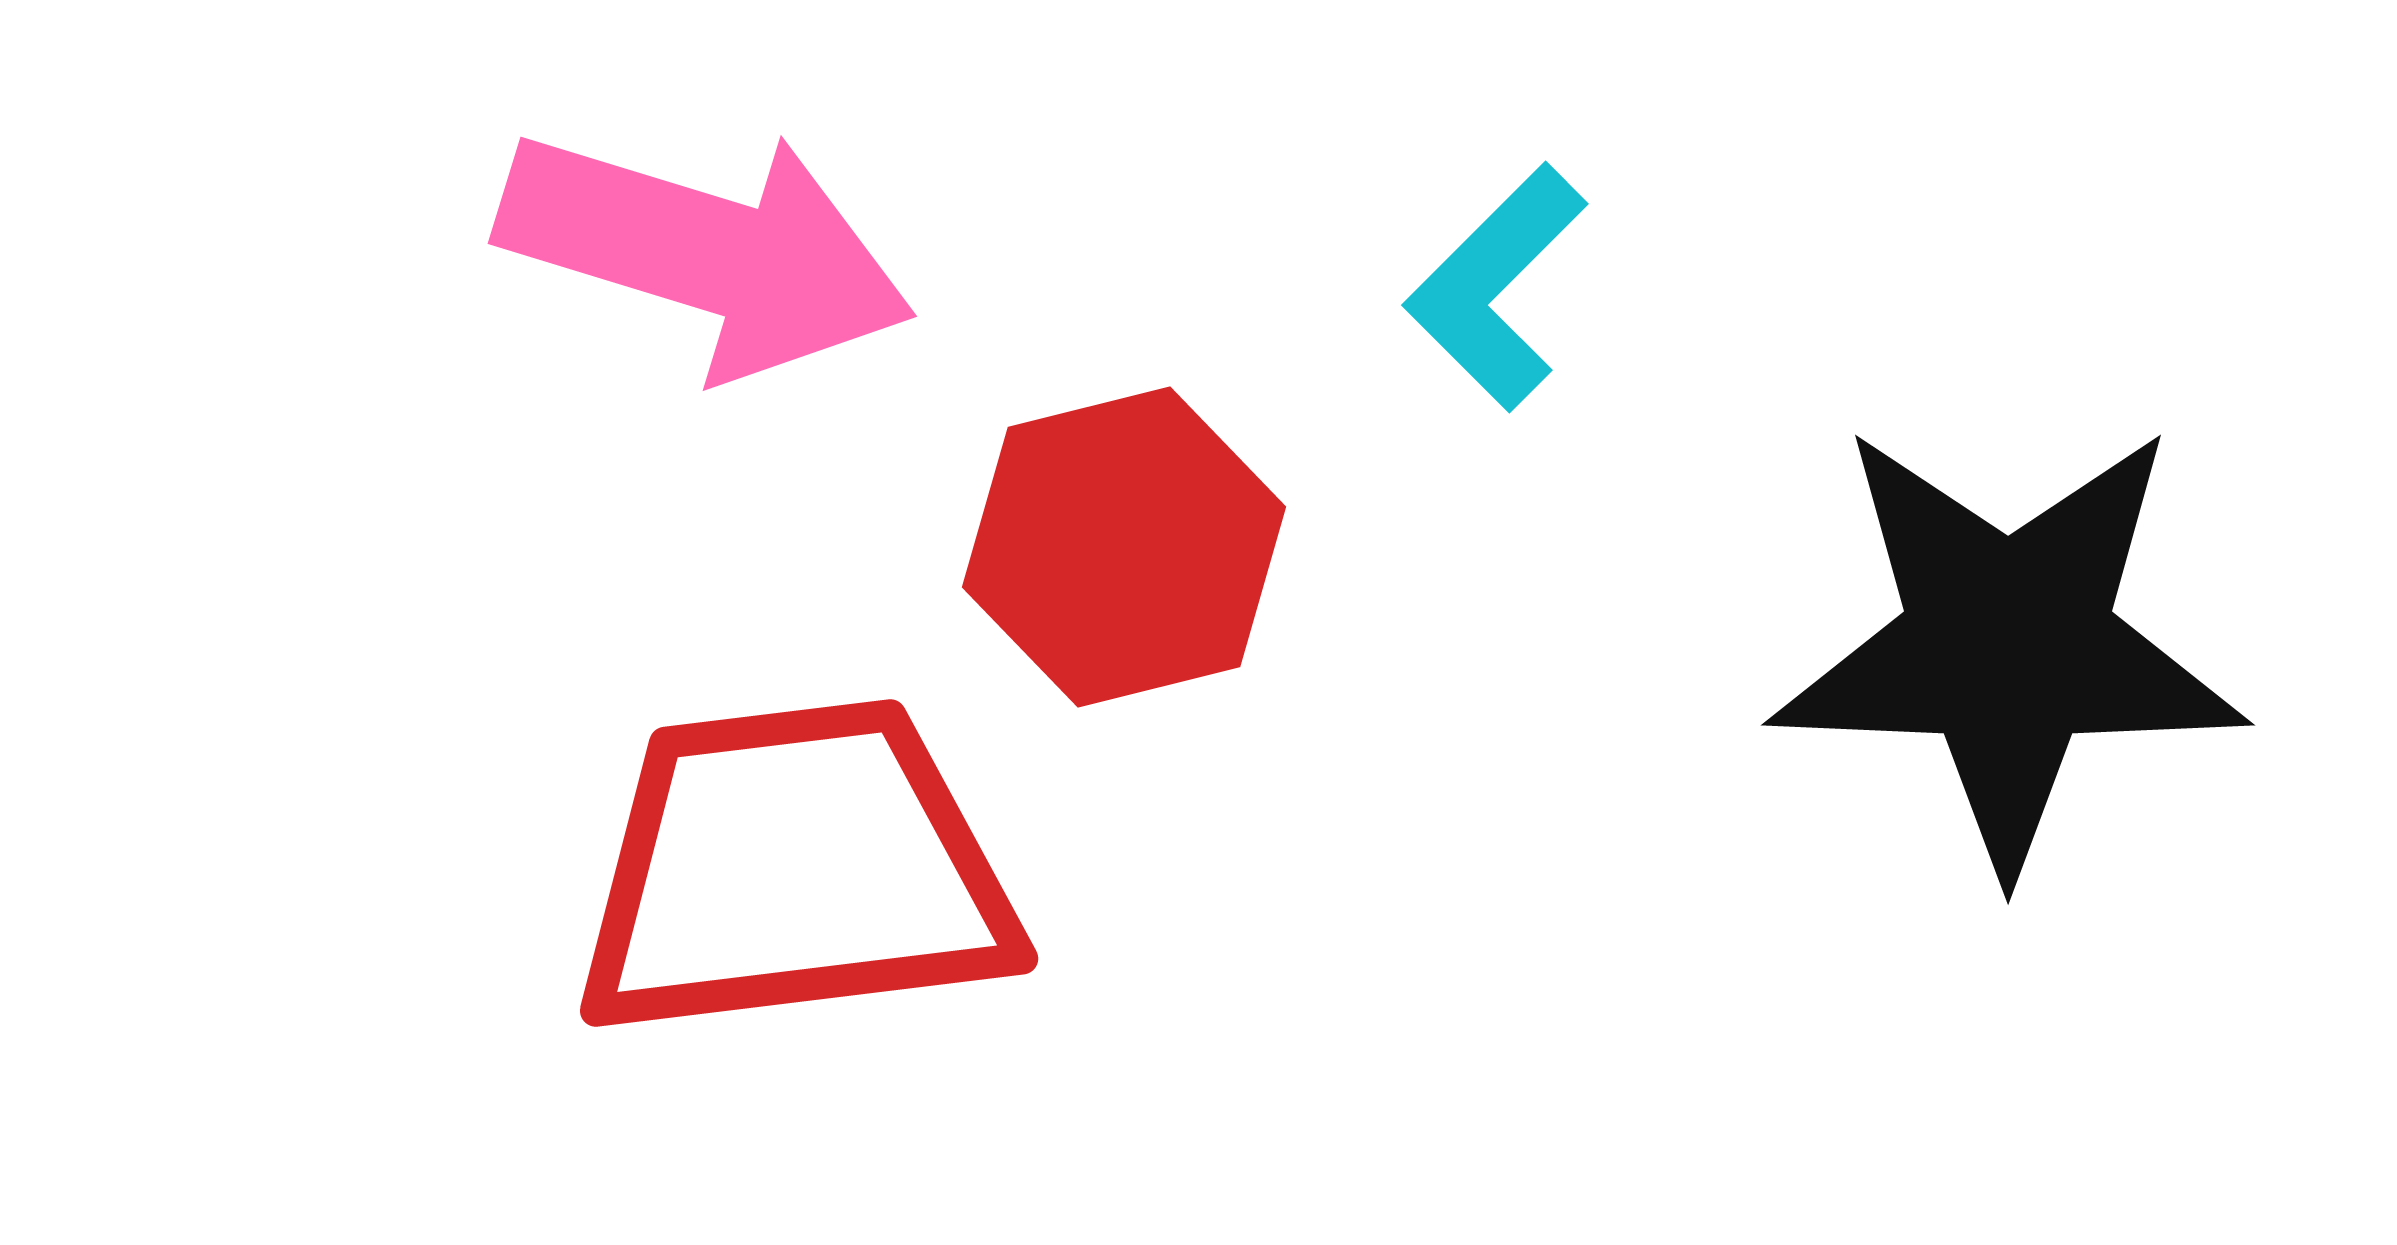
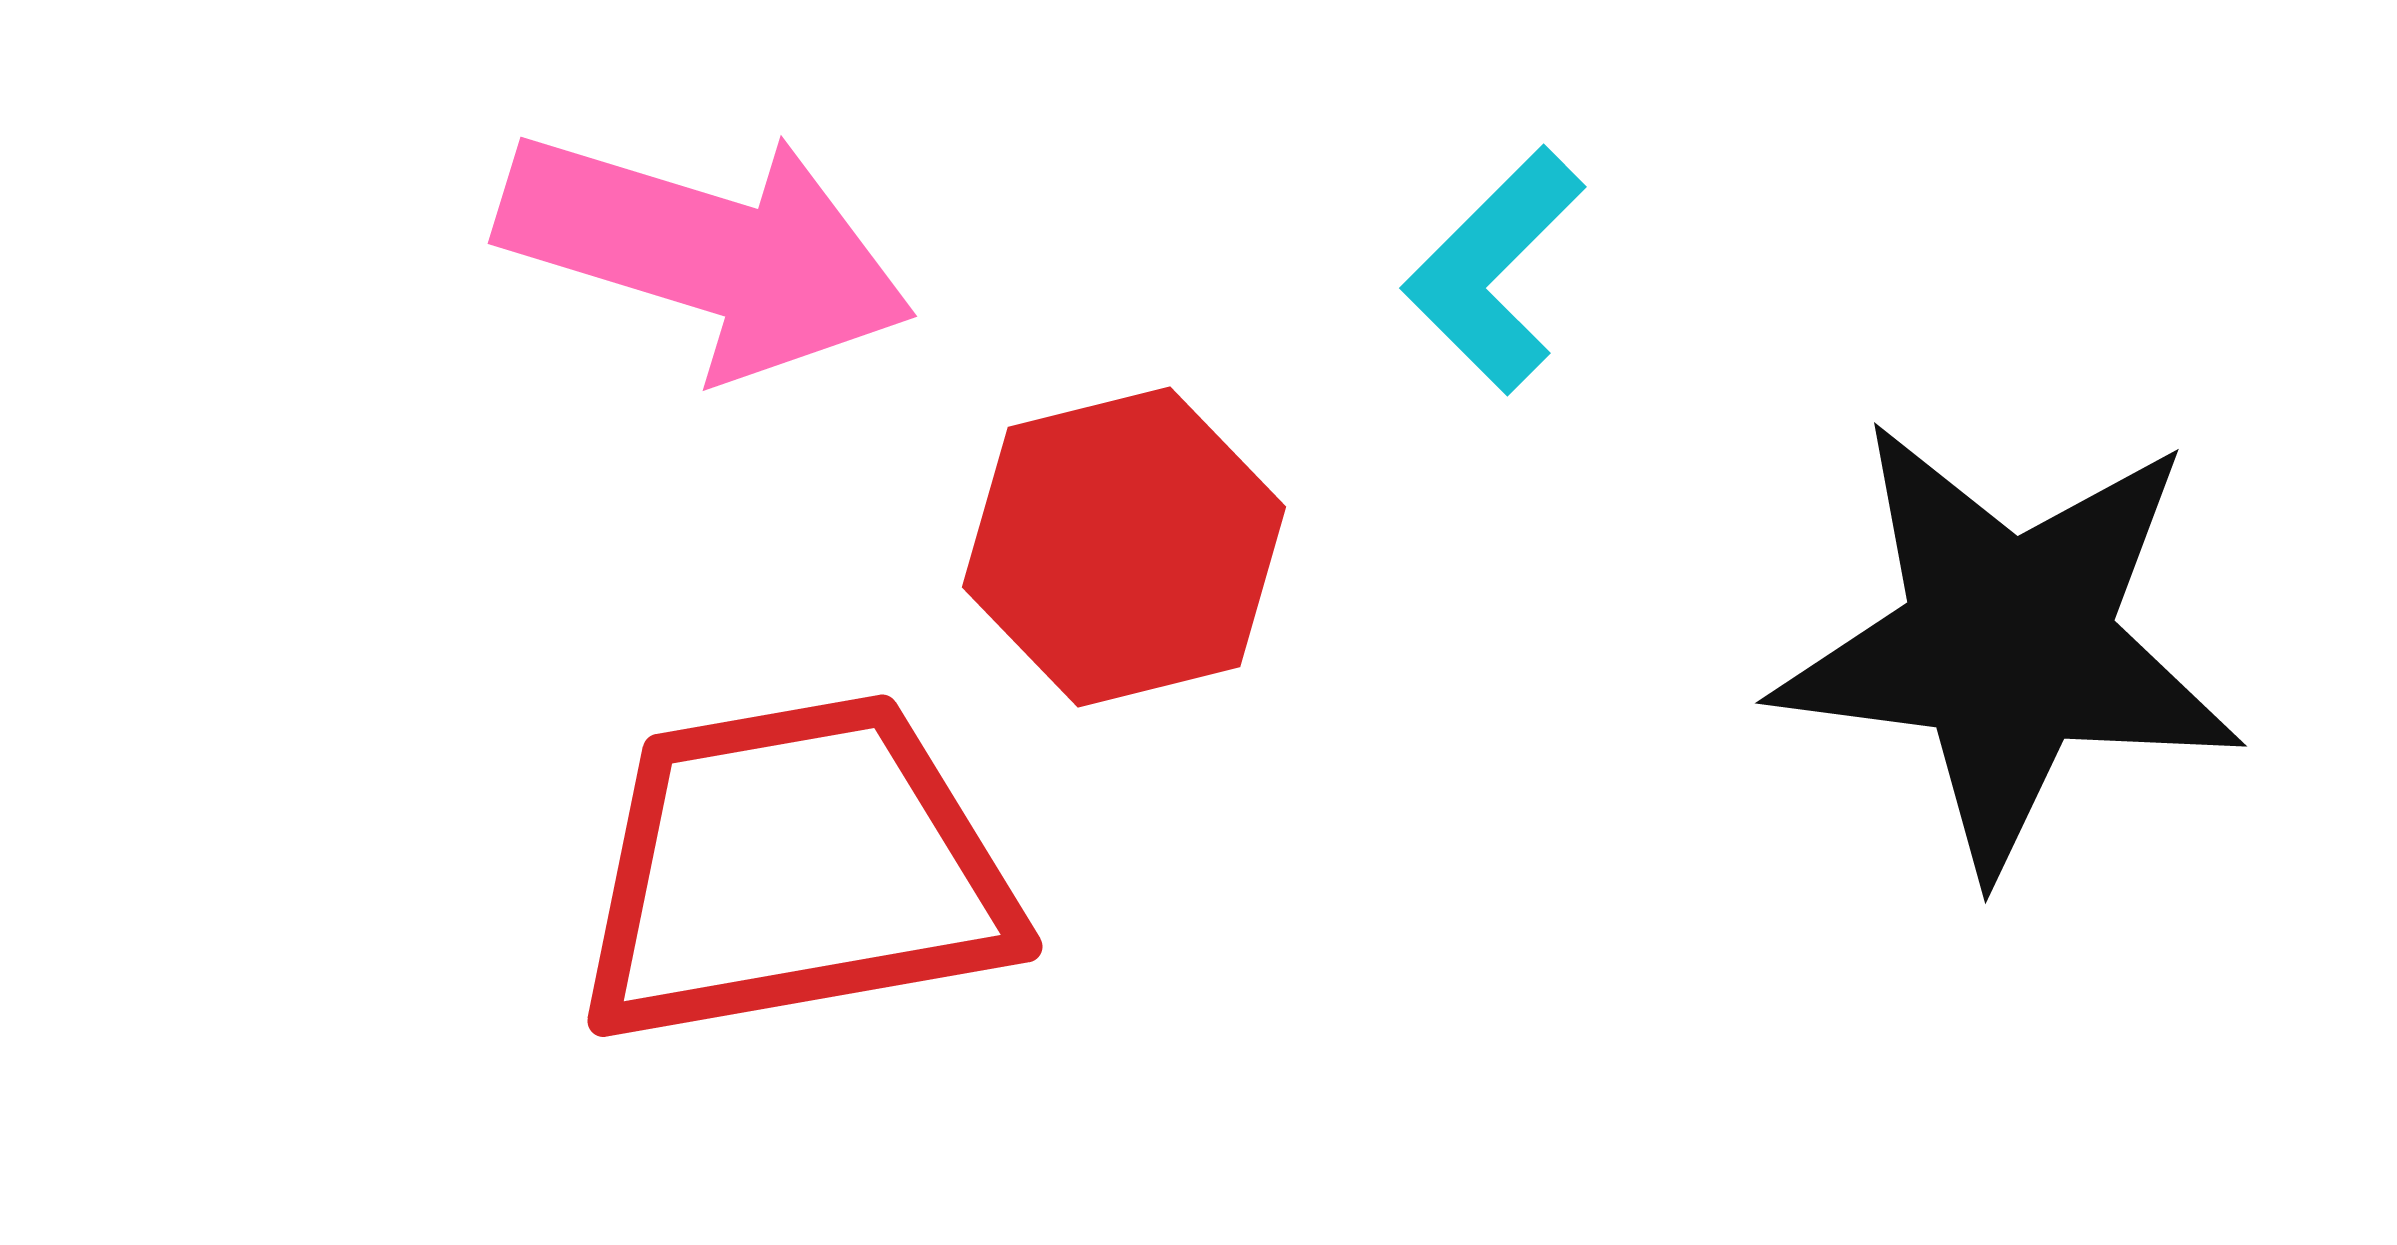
cyan L-shape: moved 2 px left, 17 px up
black star: rotated 5 degrees clockwise
red trapezoid: rotated 3 degrees counterclockwise
